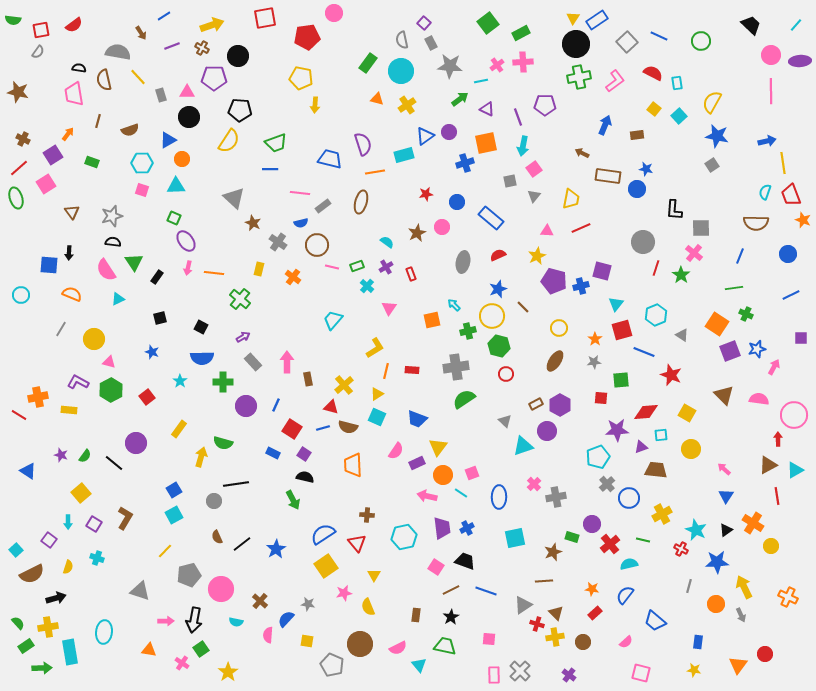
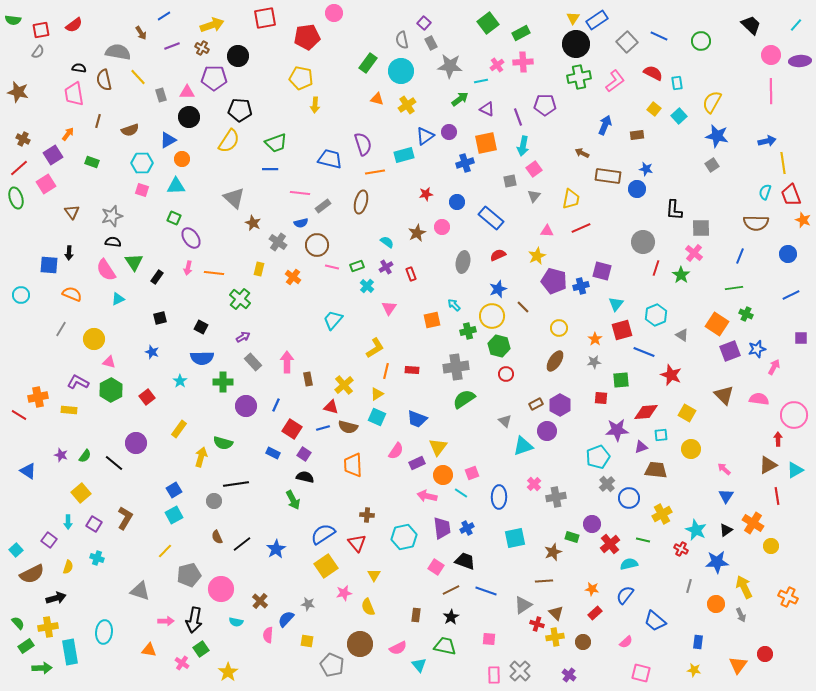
purple ellipse at (186, 241): moved 5 px right, 3 px up
